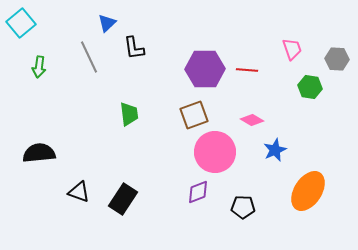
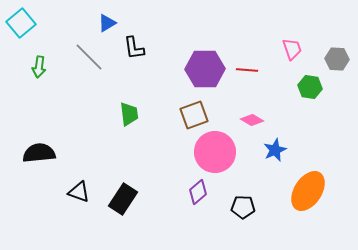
blue triangle: rotated 12 degrees clockwise
gray line: rotated 20 degrees counterclockwise
purple diamond: rotated 20 degrees counterclockwise
